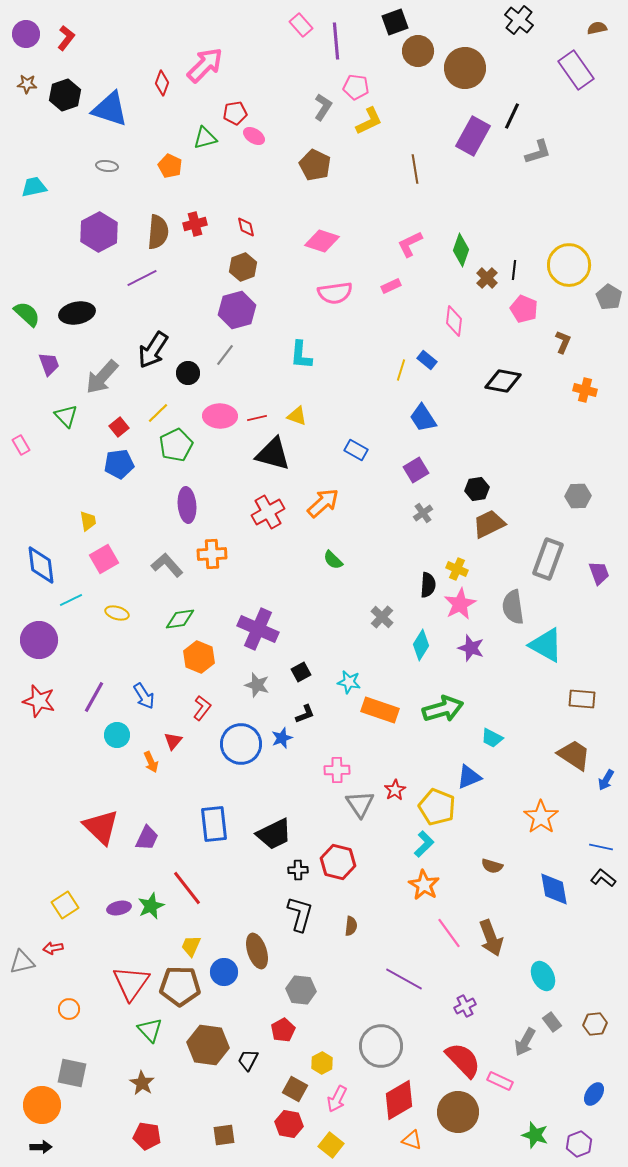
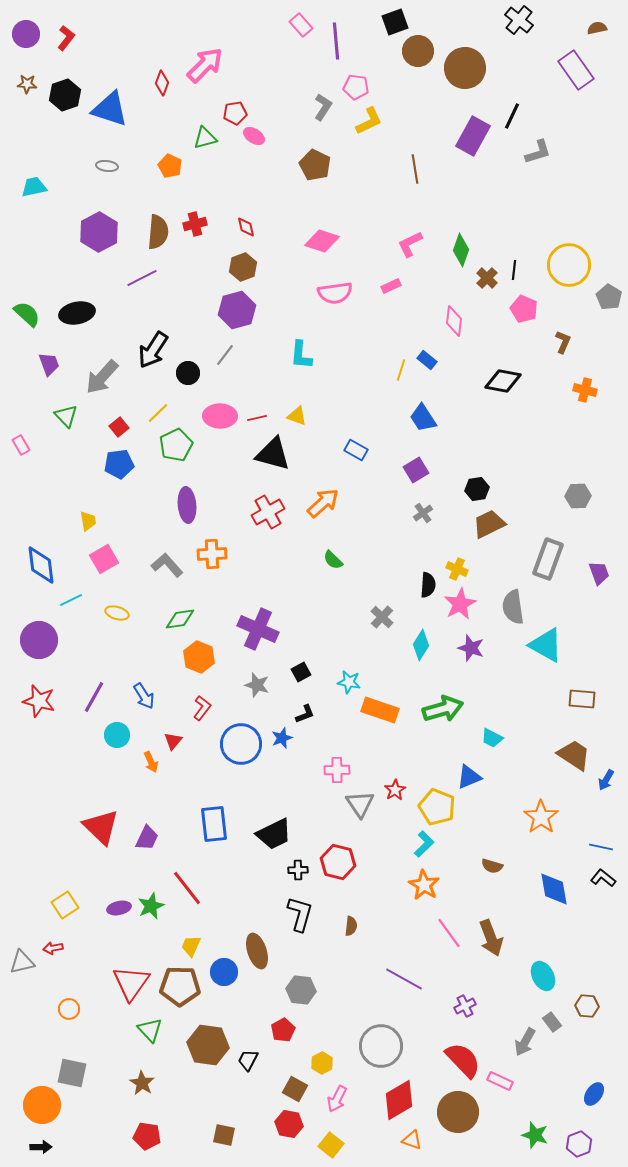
brown hexagon at (595, 1024): moved 8 px left, 18 px up; rotated 10 degrees clockwise
brown square at (224, 1135): rotated 20 degrees clockwise
